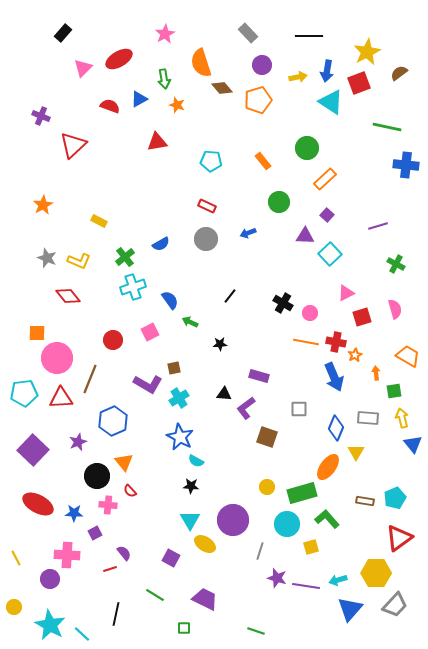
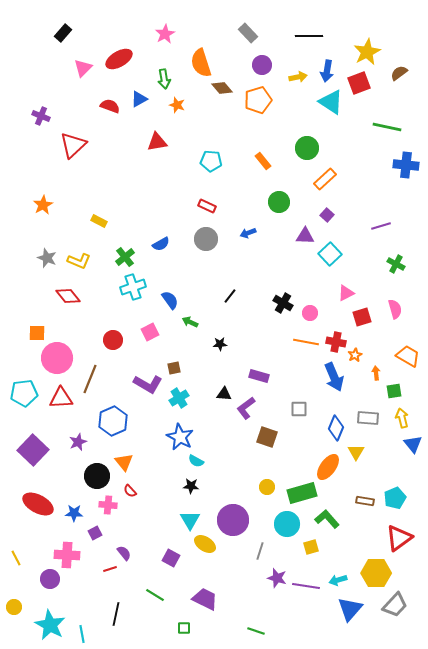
purple line at (378, 226): moved 3 px right
cyan line at (82, 634): rotated 36 degrees clockwise
